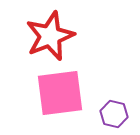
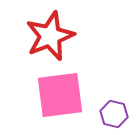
pink square: moved 2 px down
